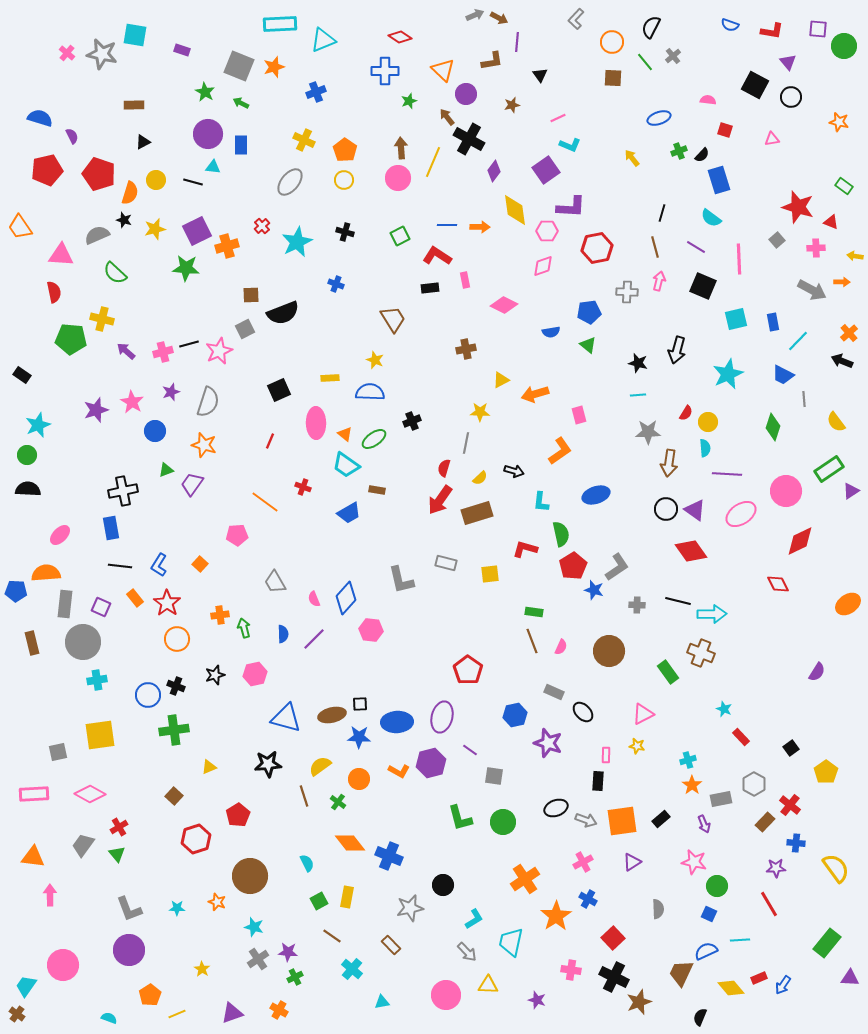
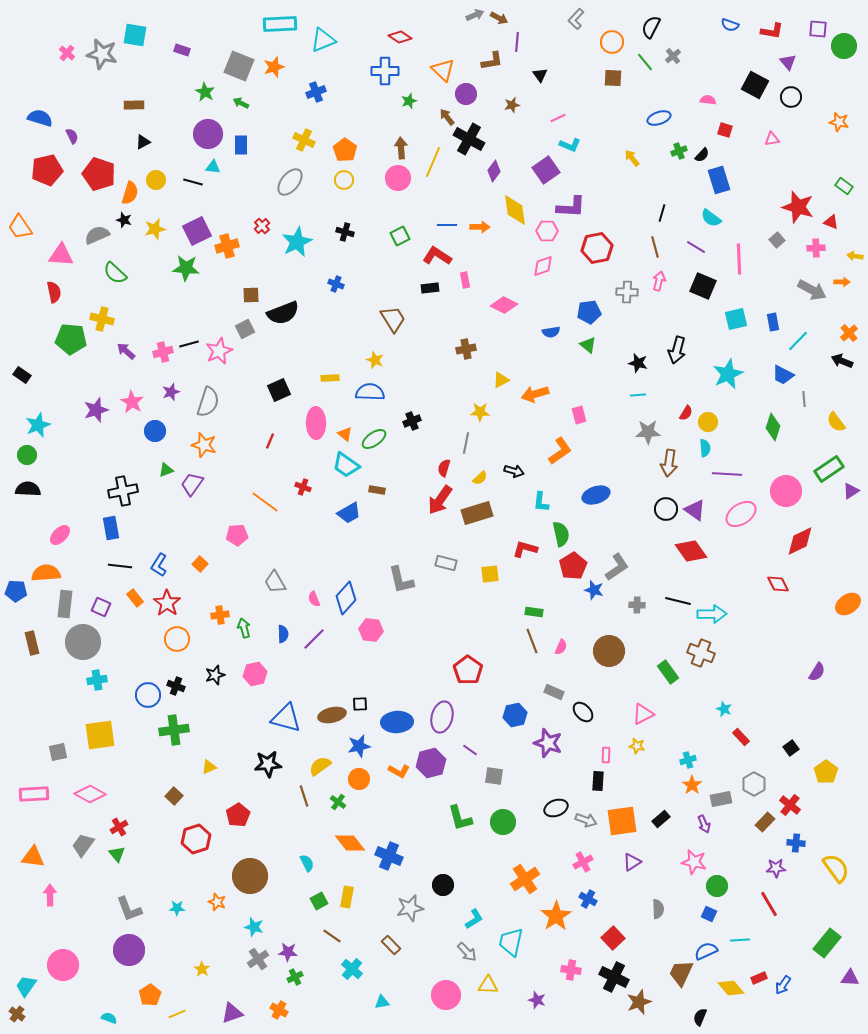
blue star at (359, 737): moved 9 px down; rotated 15 degrees counterclockwise
